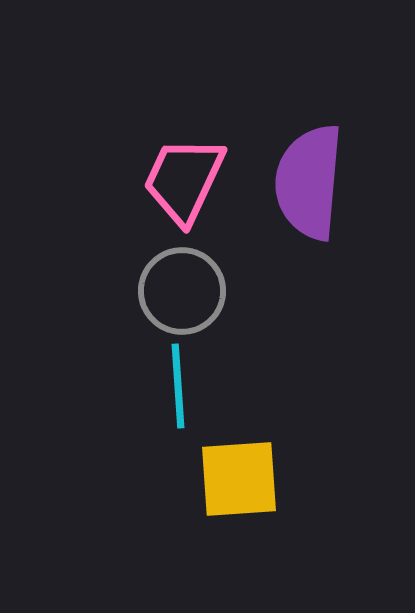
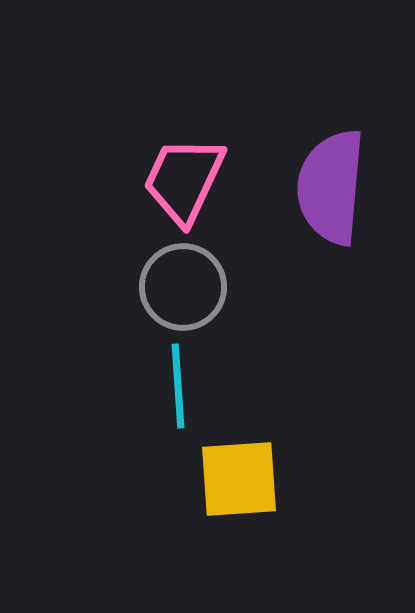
purple semicircle: moved 22 px right, 5 px down
gray circle: moved 1 px right, 4 px up
